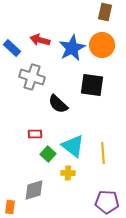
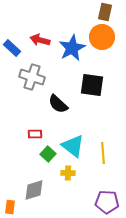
orange circle: moved 8 px up
